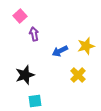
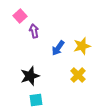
purple arrow: moved 3 px up
yellow star: moved 4 px left
blue arrow: moved 2 px left, 3 px up; rotated 28 degrees counterclockwise
black star: moved 5 px right, 1 px down
cyan square: moved 1 px right, 1 px up
